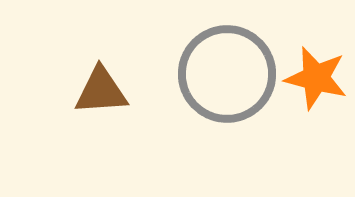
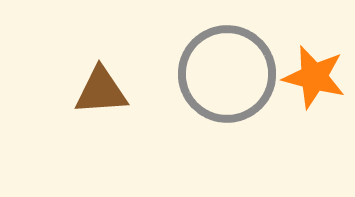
orange star: moved 2 px left, 1 px up
